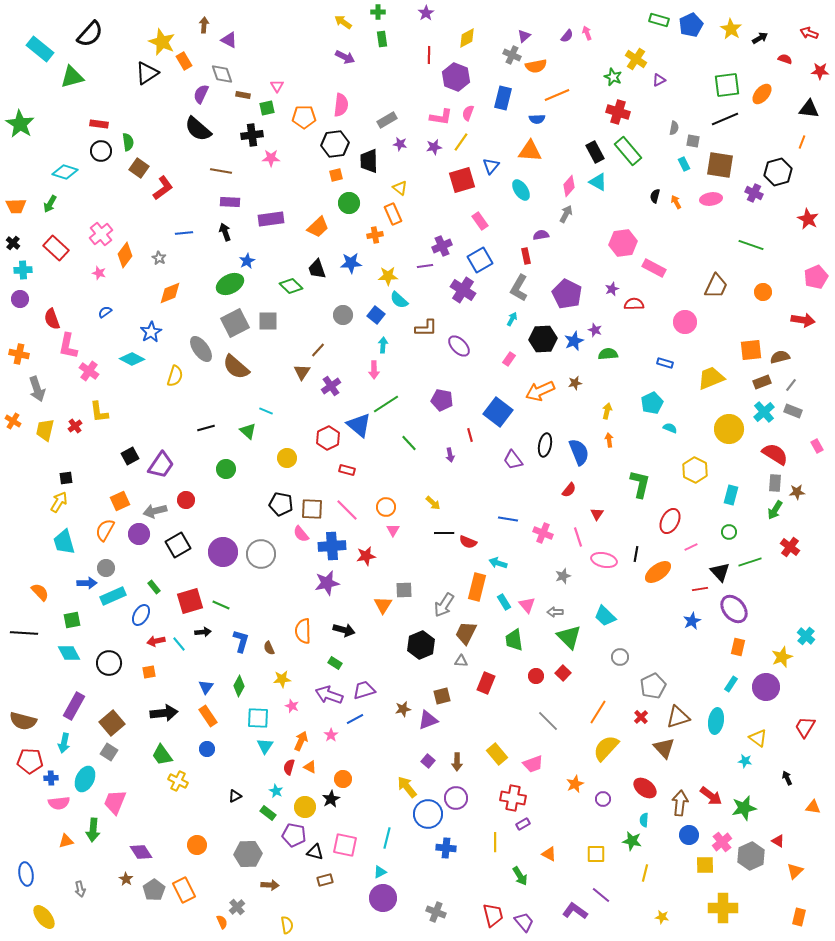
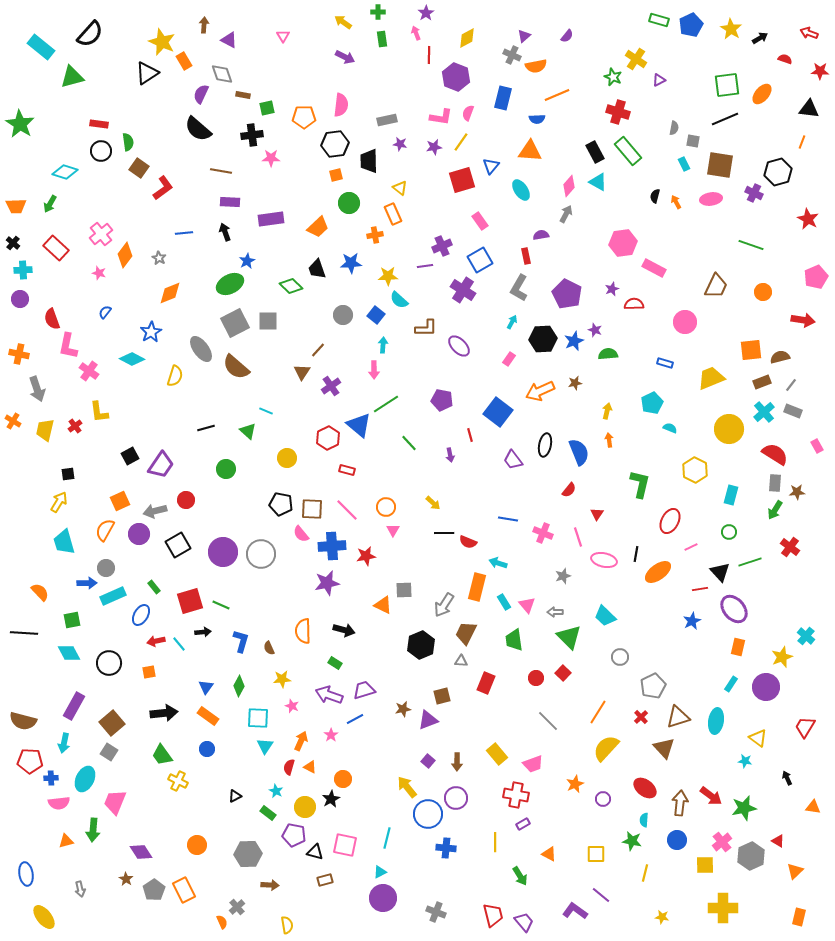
pink arrow at (587, 33): moved 171 px left
cyan rectangle at (40, 49): moved 1 px right, 2 px up
pink triangle at (277, 86): moved 6 px right, 50 px up
gray rectangle at (387, 120): rotated 18 degrees clockwise
blue semicircle at (105, 312): rotated 16 degrees counterclockwise
cyan arrow at (512, 319): moved 3 px down
black square at (66, 478): moved 2 px right, 4 px up
orange triangle at (383, 605): rotated 36 degrees counterclockwise
red circle at (536, 676): moved 2 px down
orange rectangle at (208, 716): rotated 20 degrees counterclockwise
red cross at (513, 798): moved 3 px right, 3 px up
blue circle at (689, 835): moved 12 px left, 5 px down
